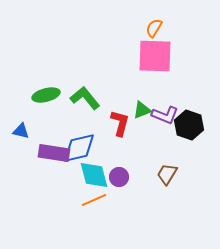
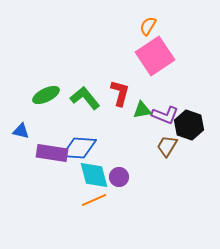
orange semicircle: moved 6 px left, 2 px up
pink square: rotated 36 degrees counterclockwise
green ellipse: rotated 12 degrees counterclockwise
green triangle: rotated 12 degrees clockwise
red L-shape: moved 30 px up
blue diamond: rotated 18 degrees clockwise
purple rectangle: moved 2 px left
brown trapezoid: moved 28 px up
